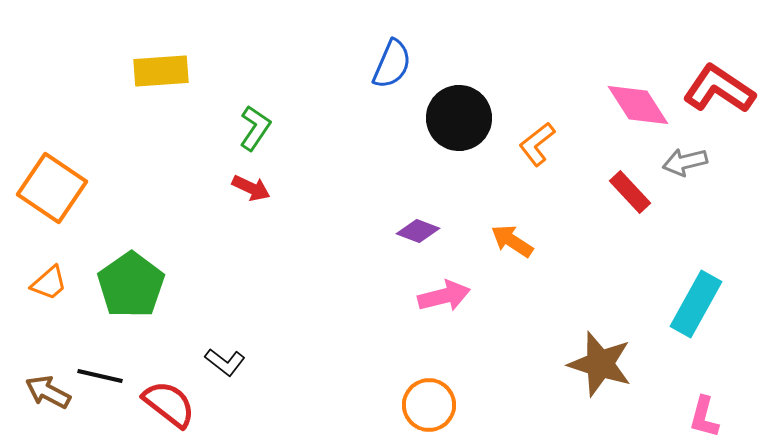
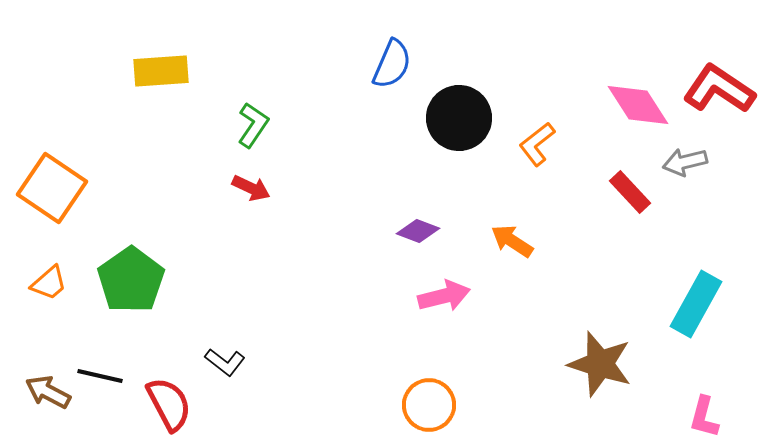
green L-shape: moved 2 px left, 3 px up
green pentagon: moved 5 px up
red semicircle: rotated 24 degrees clockwise
